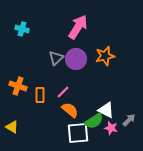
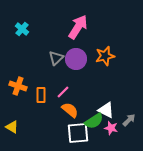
cyan cross: rotated 24 degrees clockwise
orange rectangle: moved 1 px right
